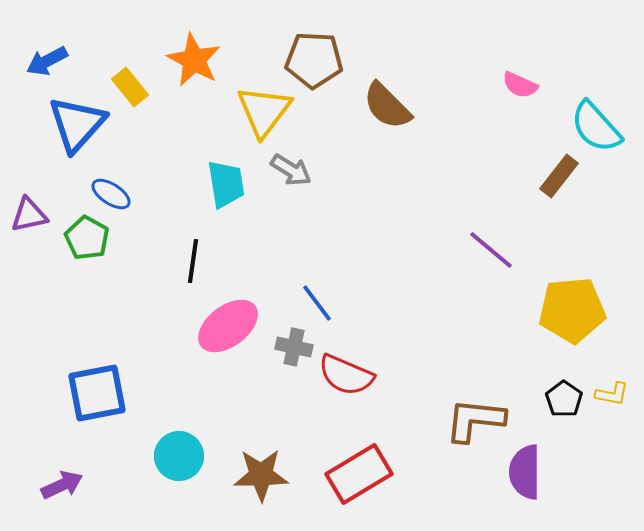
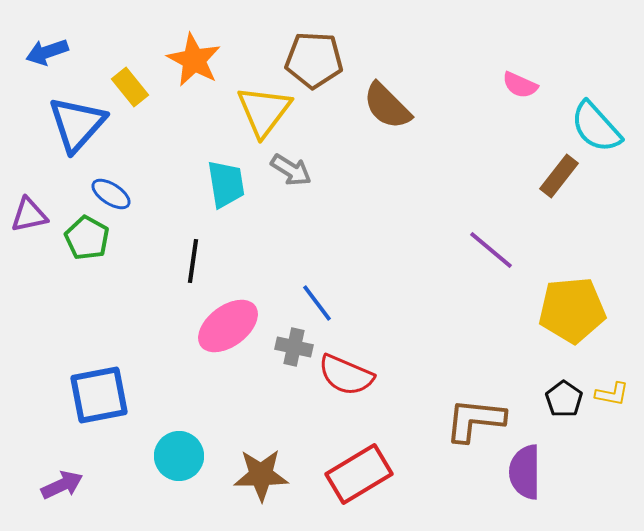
blue arrow: moved 9 px up; rotated 9 degrees clockwise
blue square: moved 2 px right, 2 px down
